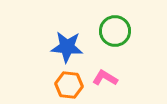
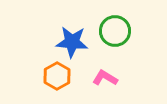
blue star: moved 5 px right, 5 px up
orange hexagon: moved 12 px left, 9 px up; rotated 24 degrees clockwise
